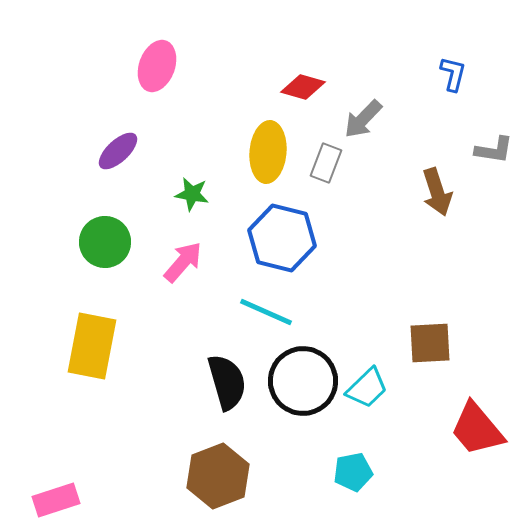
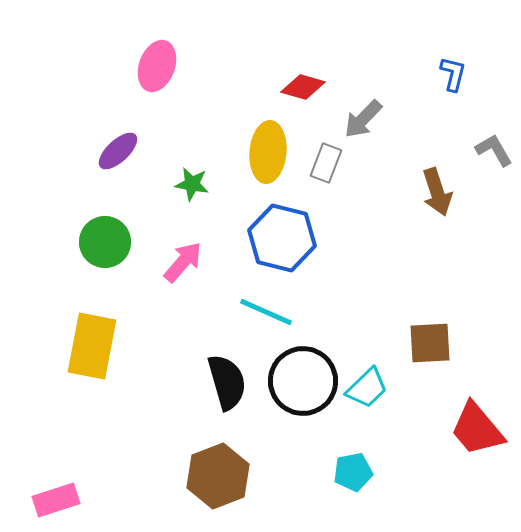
gray L-shape: rotated 129 degrees counterclockwise
green star: moved 10 px up
